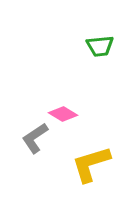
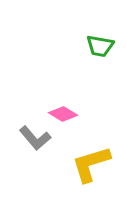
green trapezoid: rotated 16 degrees clockwise
gray L-shape: rotated 96 degrees counterclockwise
